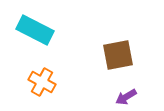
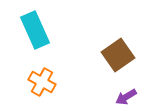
cyan rectangle: rotated 39 degrees clockwise
brown square: rotated 24 degrees counterclockwise
